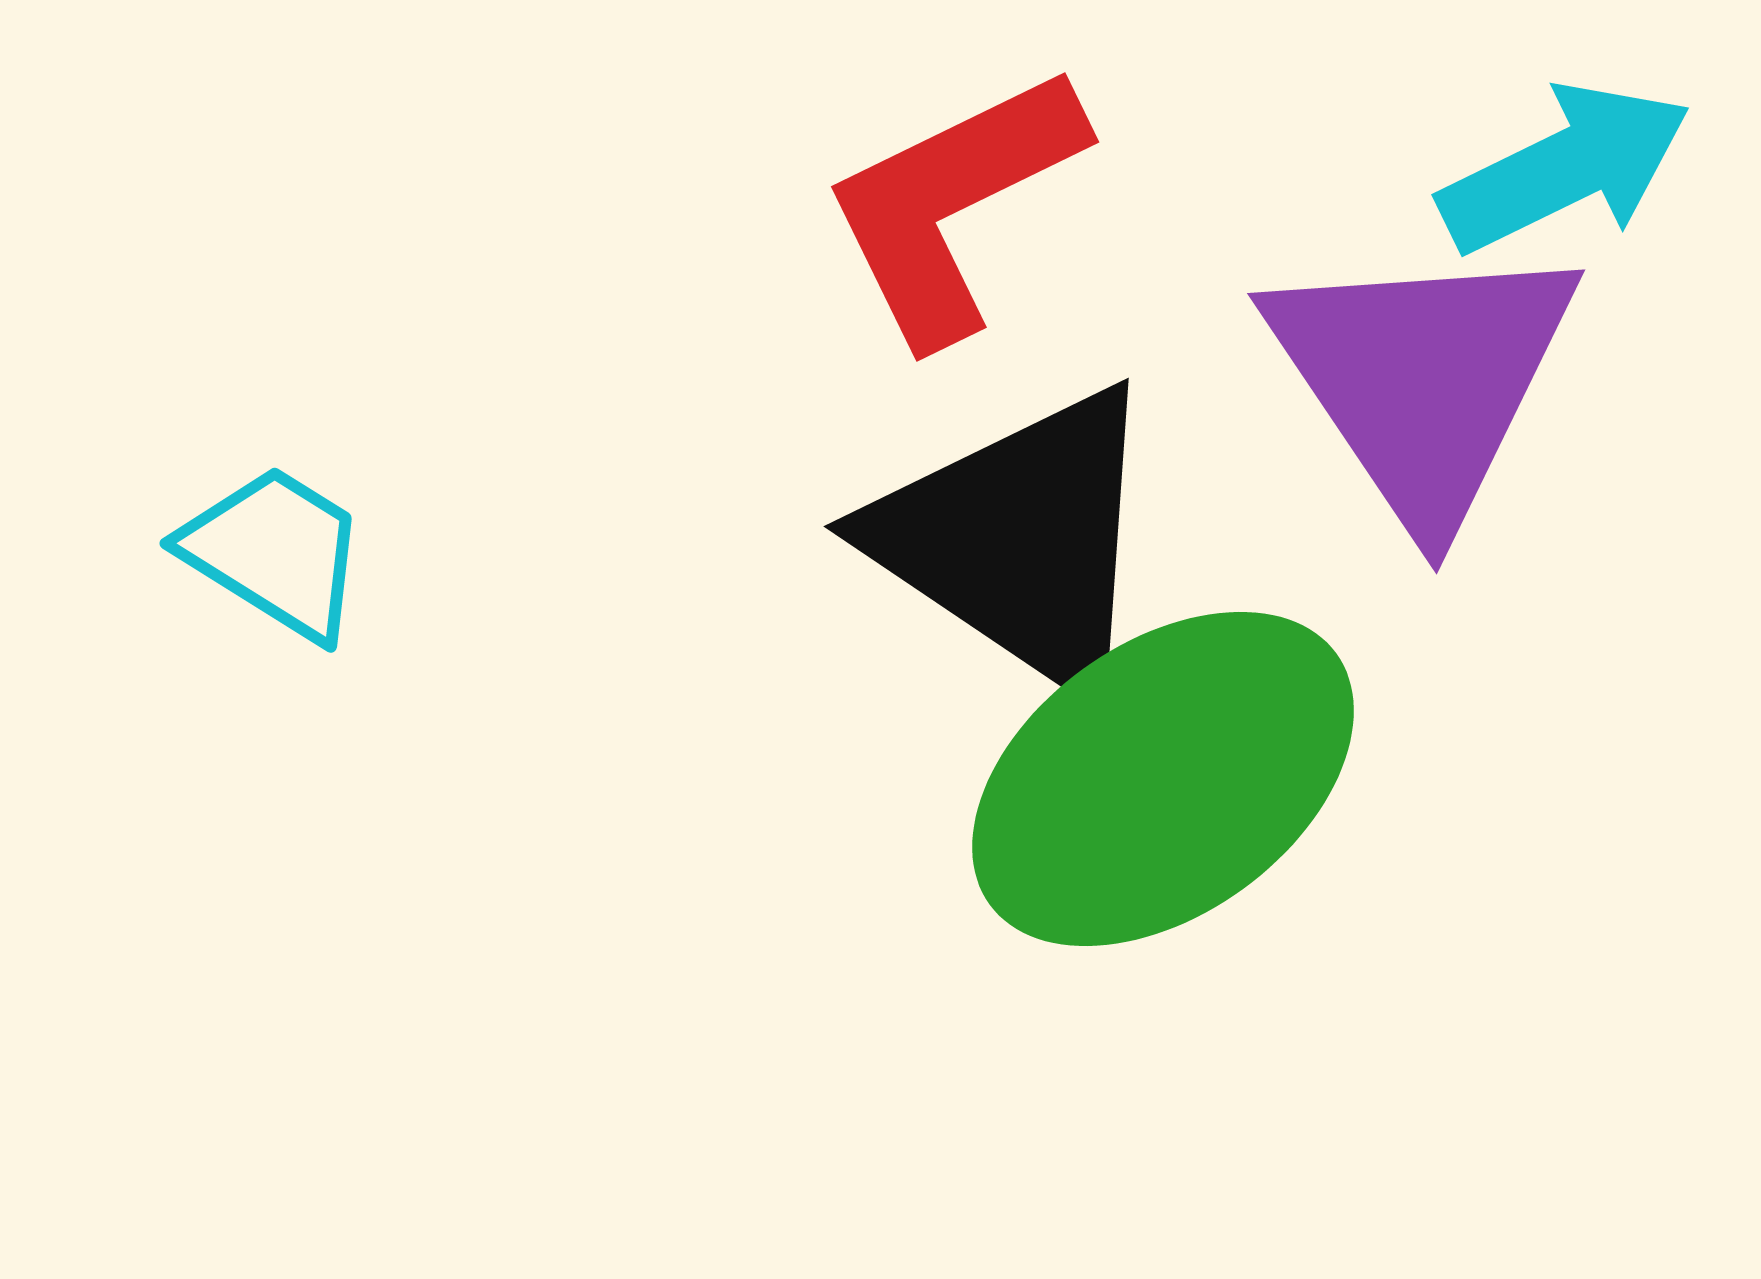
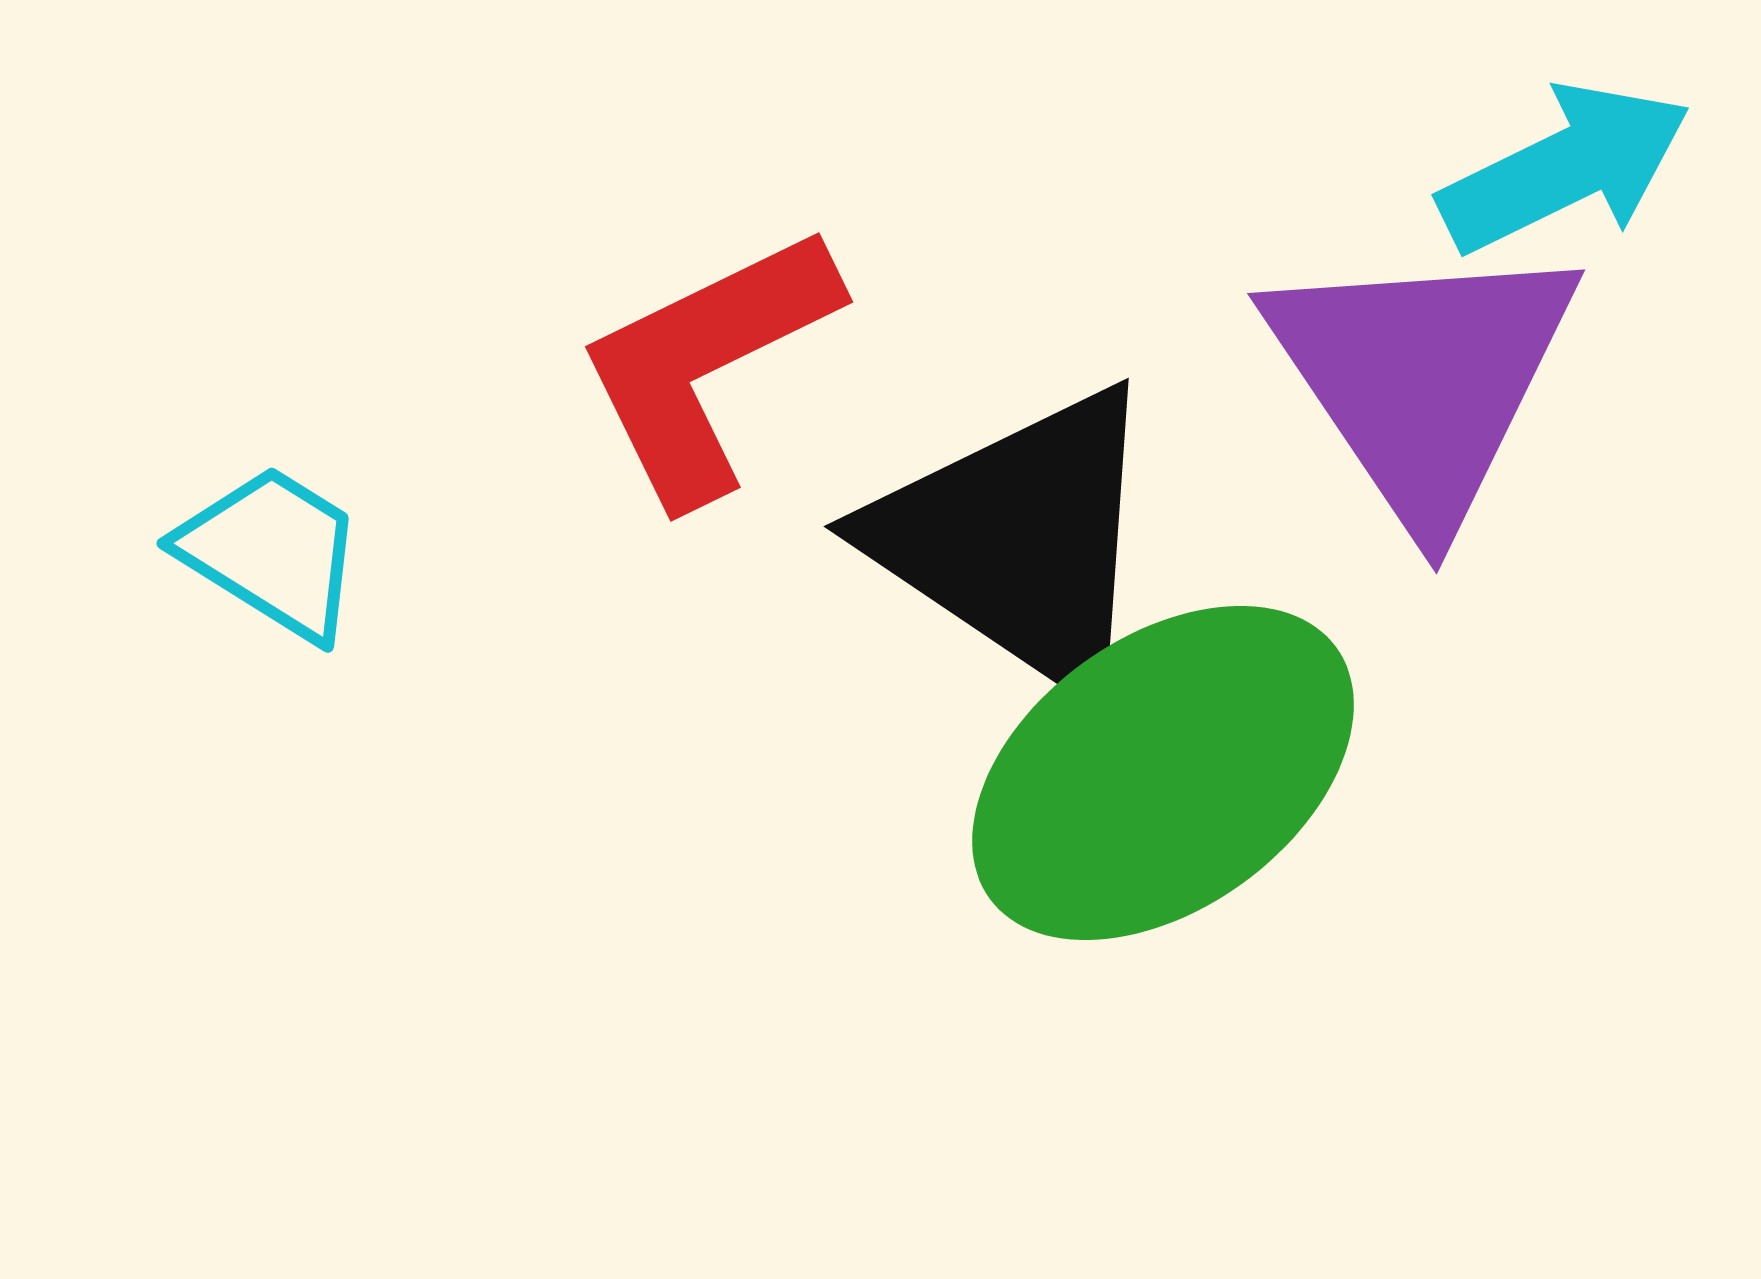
red L-shape: moved 246 px left, 160 px down
cyan trapezoid: moved 3 px left
green ellipse: moved 6 px up
